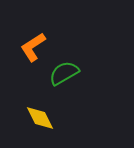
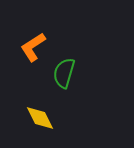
green semicircle: rotated 44 degrees counterclockwise
